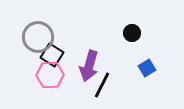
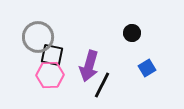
black square: rotated 20 degrees counterclockwise
